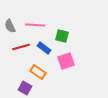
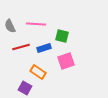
pink line: moved 1 px right, 1 px up
blue rectangle: rotated 56 degrees counterclockwise
